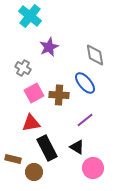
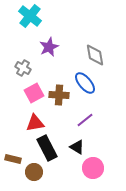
red triangle: moved 4 px right
